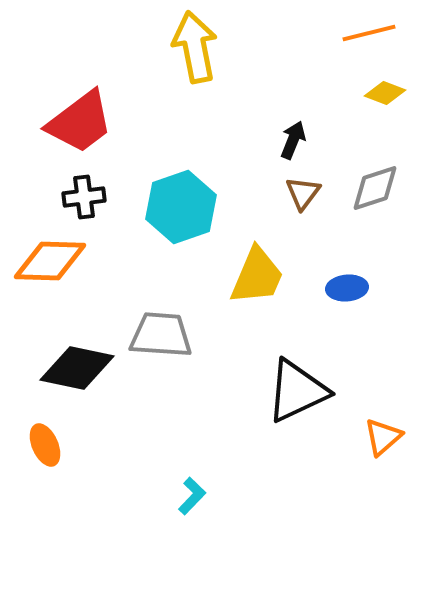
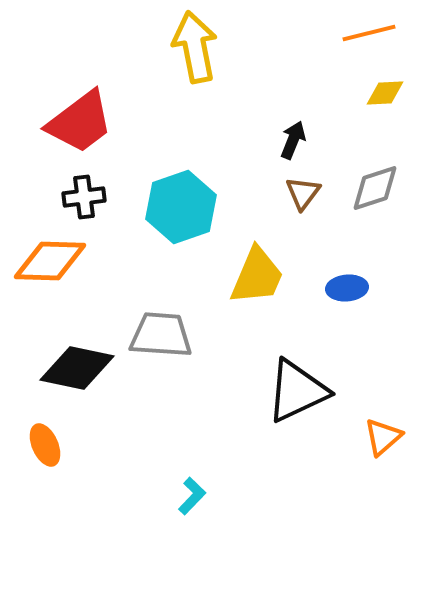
yellow diamond: rotated 24 degrees counterclockwise
